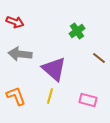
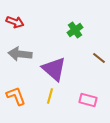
green cross: moved 2 px left, 1 px up
